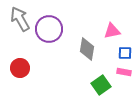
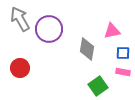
blue square: moved 2 px left
pink rectangle: moved 1 px left
green square: moved 3 px left, 1 px down
